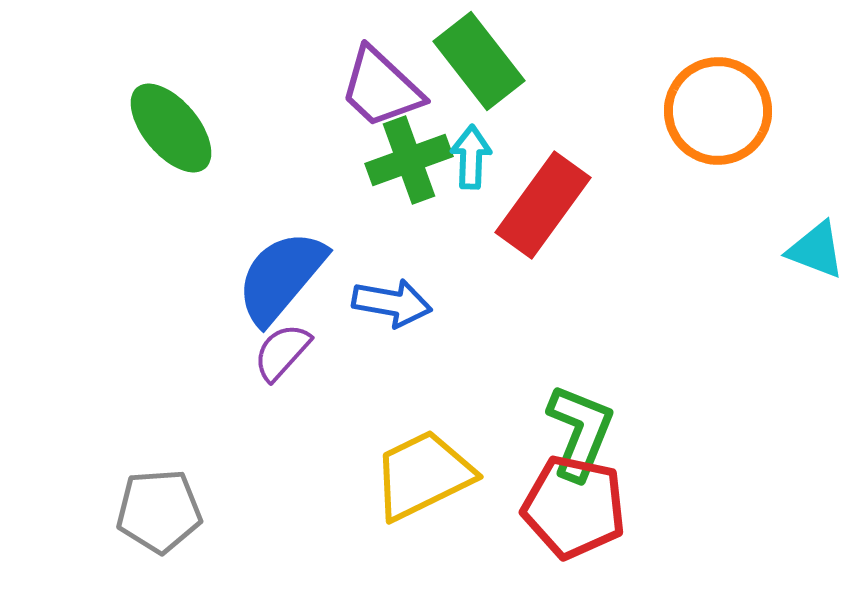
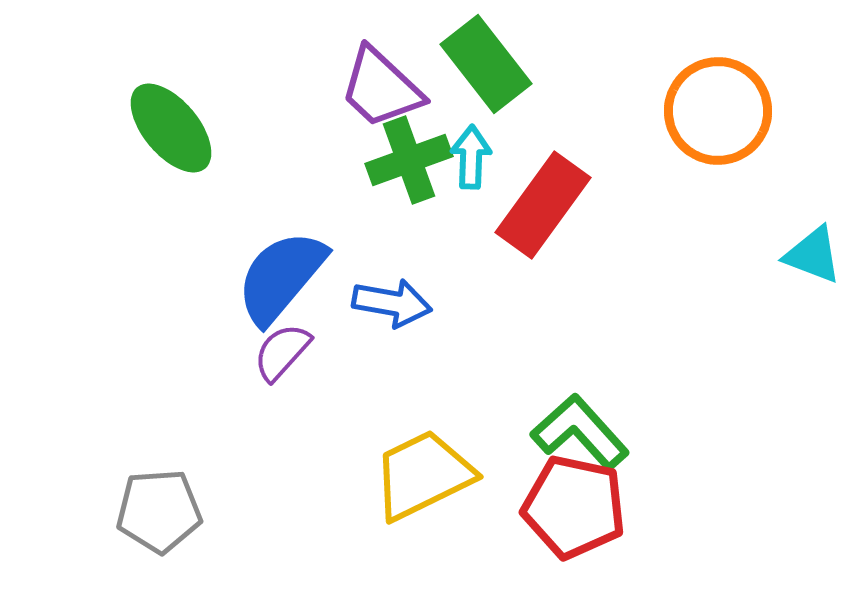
green rectangle: moved 7 px right, 3 px down
cyan triangle: moved 3 px left, 5 px down
green L-shape: rotated 64 degrees counterclockwise
